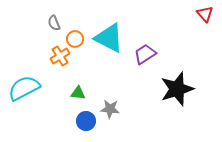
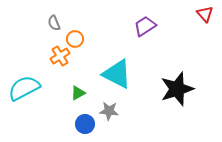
cyan triangle: moved 8 px right, 36 px down
purple trapezoid: moved 28 px up
green triangle: rotated 35 degrees counterclockwise
gray star: moved 1 px left, 2 px down
blue circle: moved 1 px left, 3 px down
